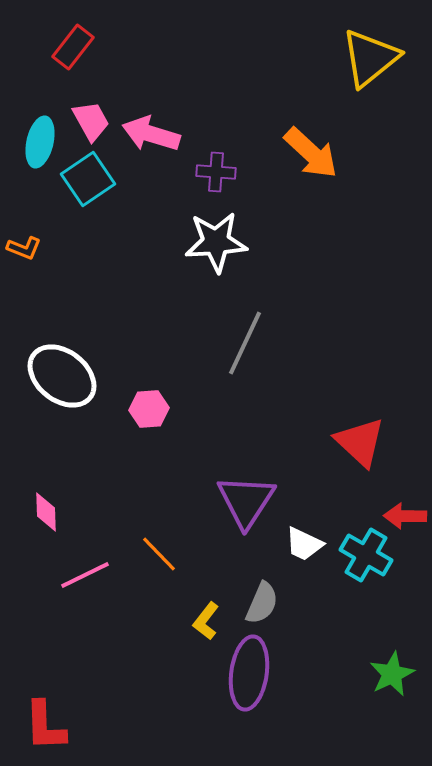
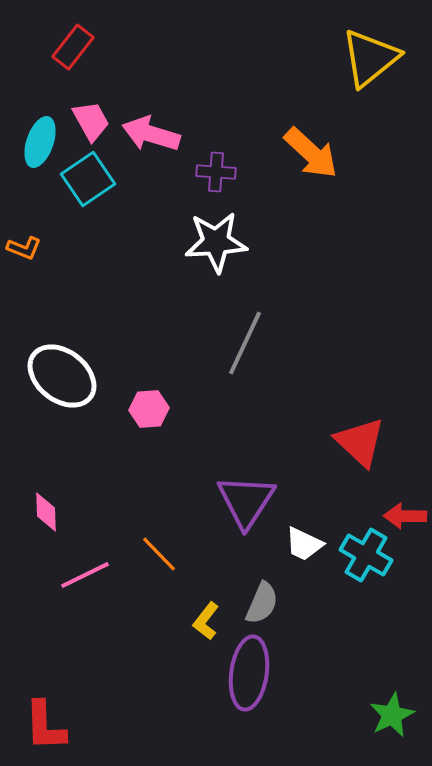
cyan ellipse: rotated 6 degrees clockwise
green star: moved 41 px down
